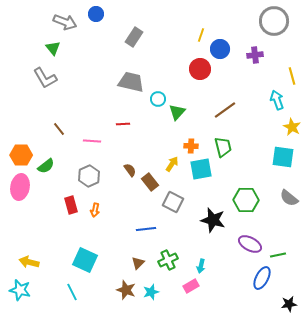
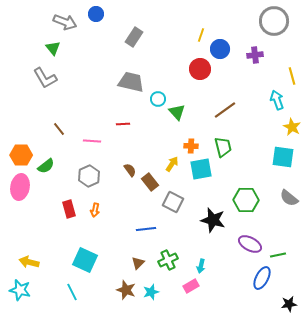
green triangle at (177, 112): rotated 24 degrees counterclockwise
red rectangle at (71, 205): moved 2 px left, 4 px down
